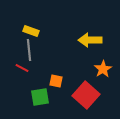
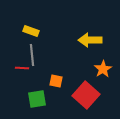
gray line: moved 3 px right, 5 px down
red line: rotated 24 degrees counterclockwise
green square: moved 3 px left, 2 px down
